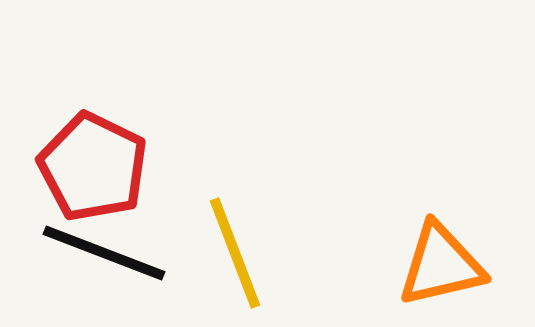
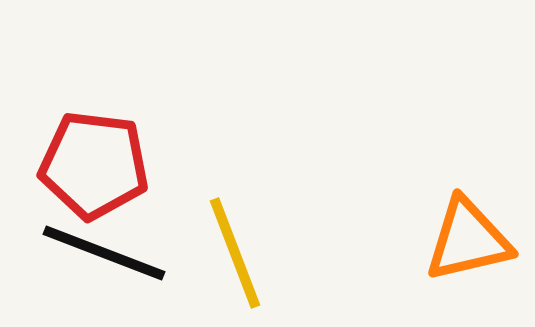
red pentagon: moved 1 px right, 2 px up; rotated 19 degrees counterclockwise
orange triangle: moved 27 px right, 25 px up
